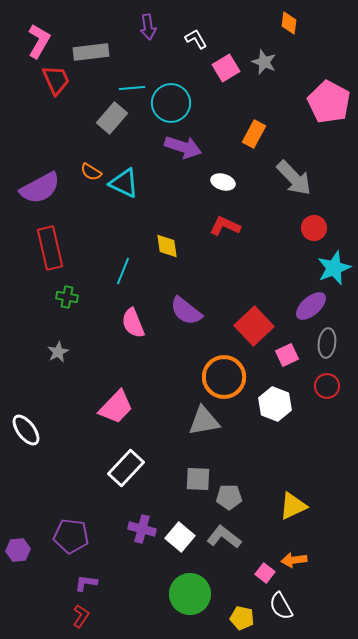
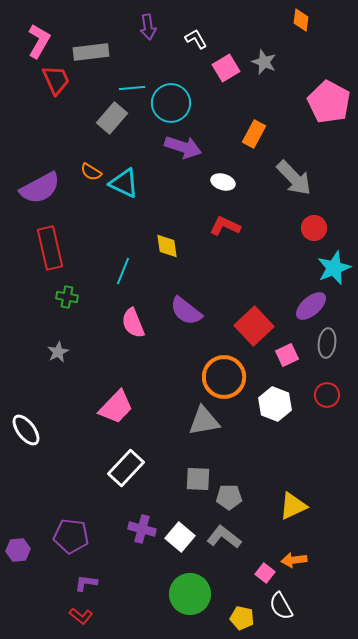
orange diamond at (289, 23): moved 12 px right, 3 px up
red circle at (327, 386): moved 9 px down
red L-shape at (81, 616): rotated 95 degrees clockwise
